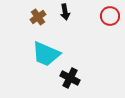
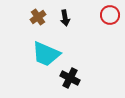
black arrow: moved 6 px down
red circle: moved 1 px up
